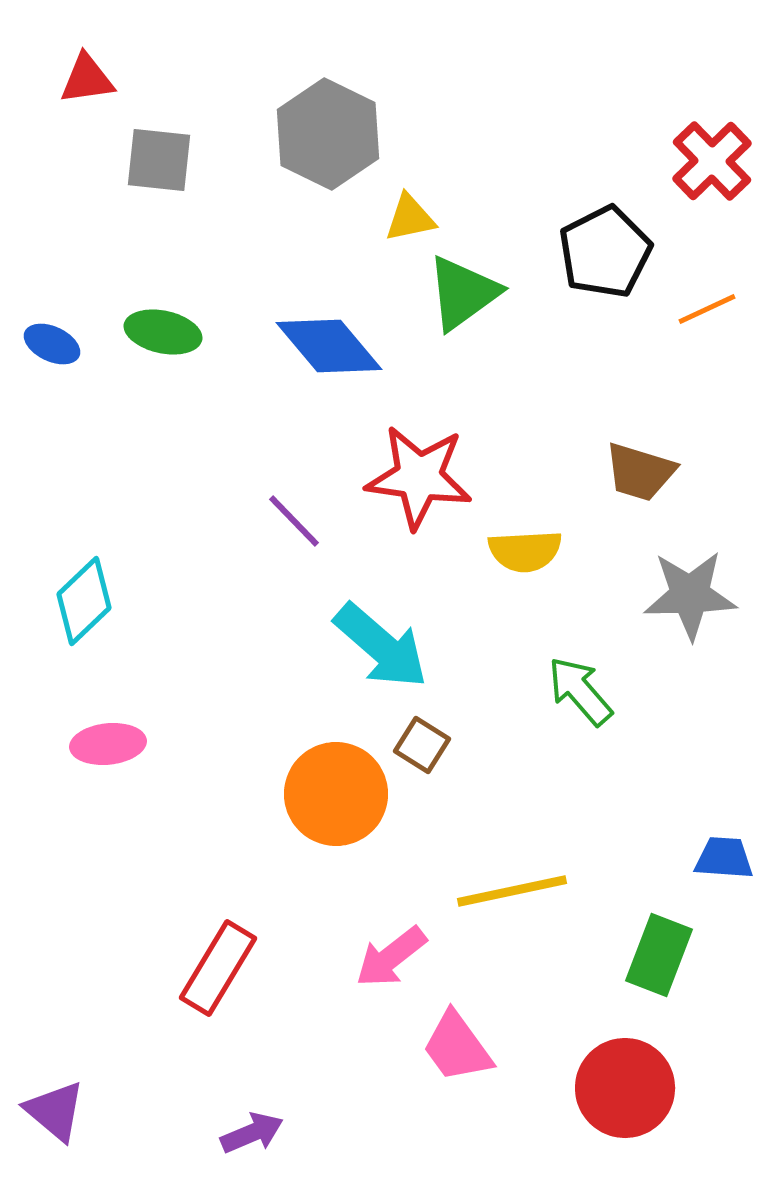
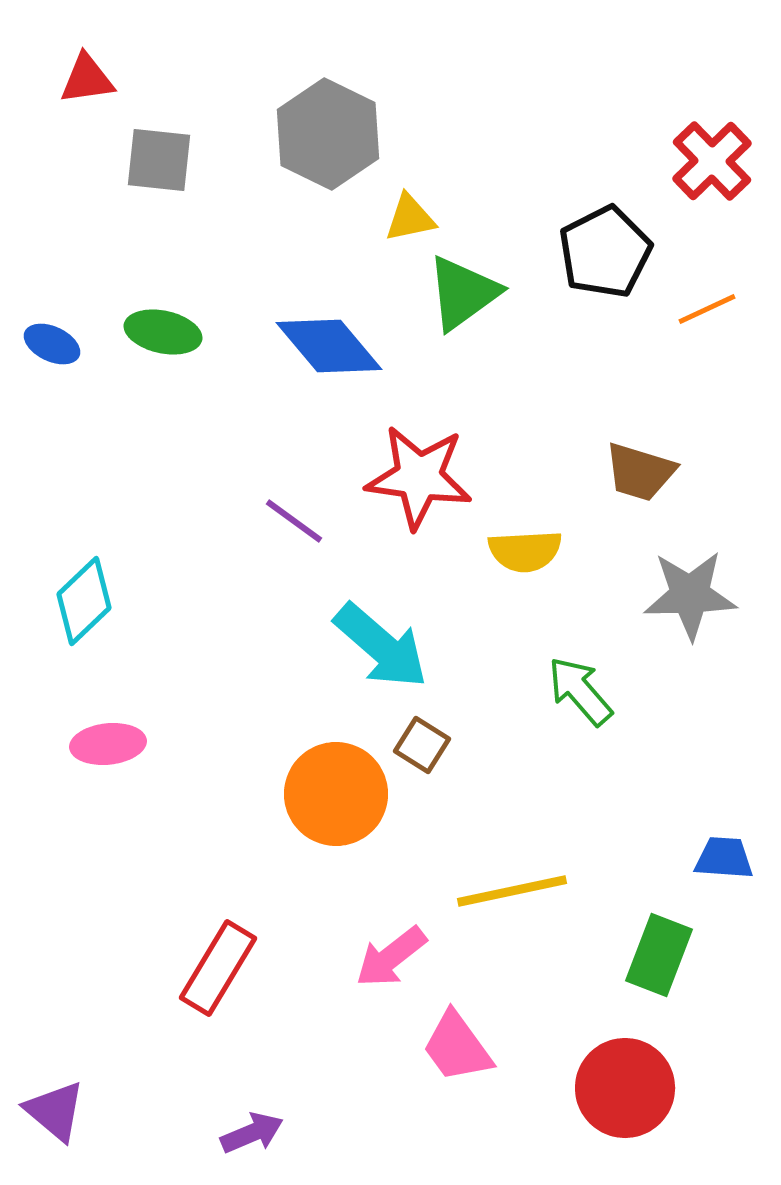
purple line: rotated 10 degrees counterclockwise
